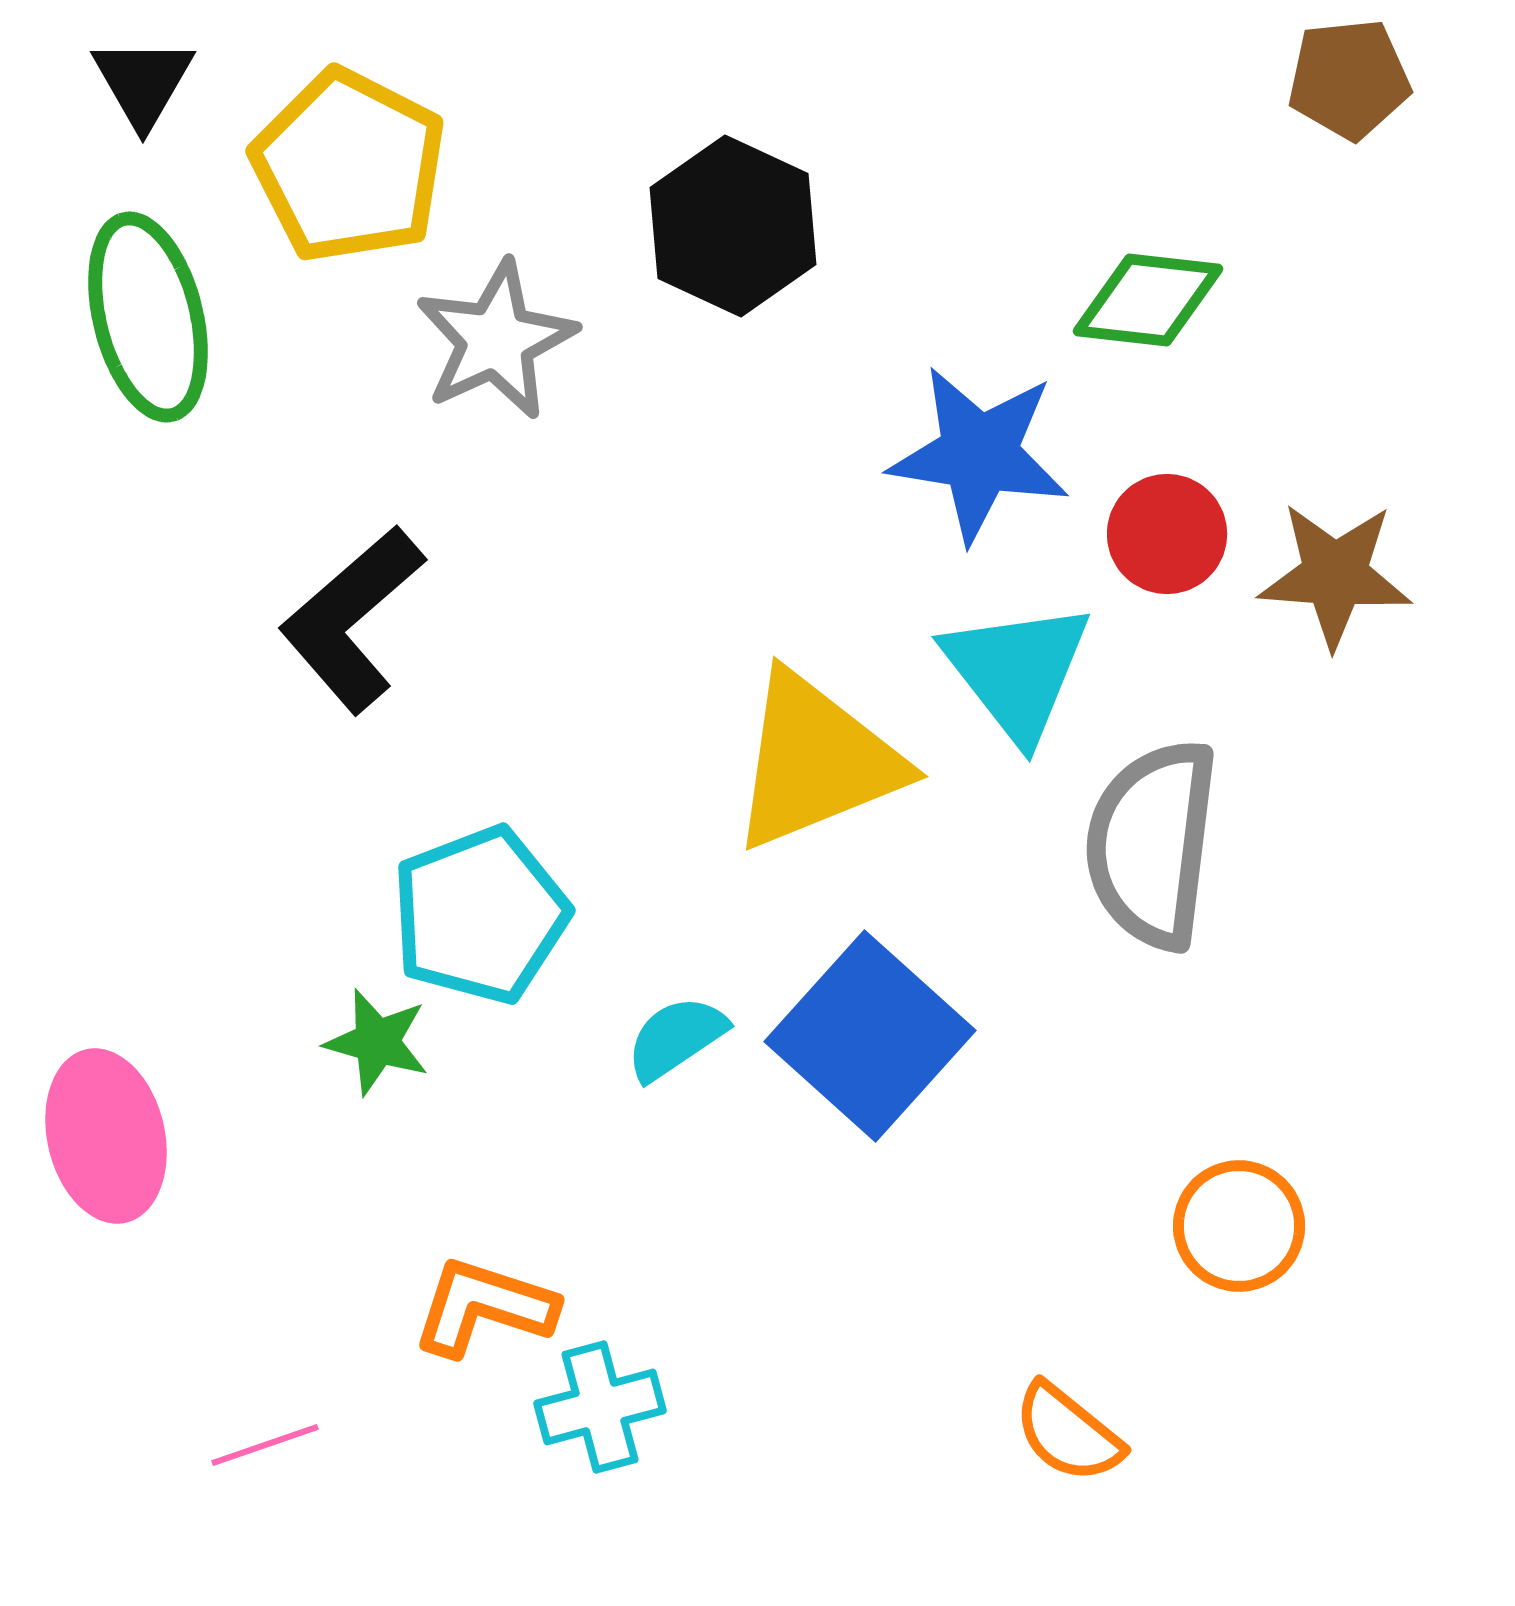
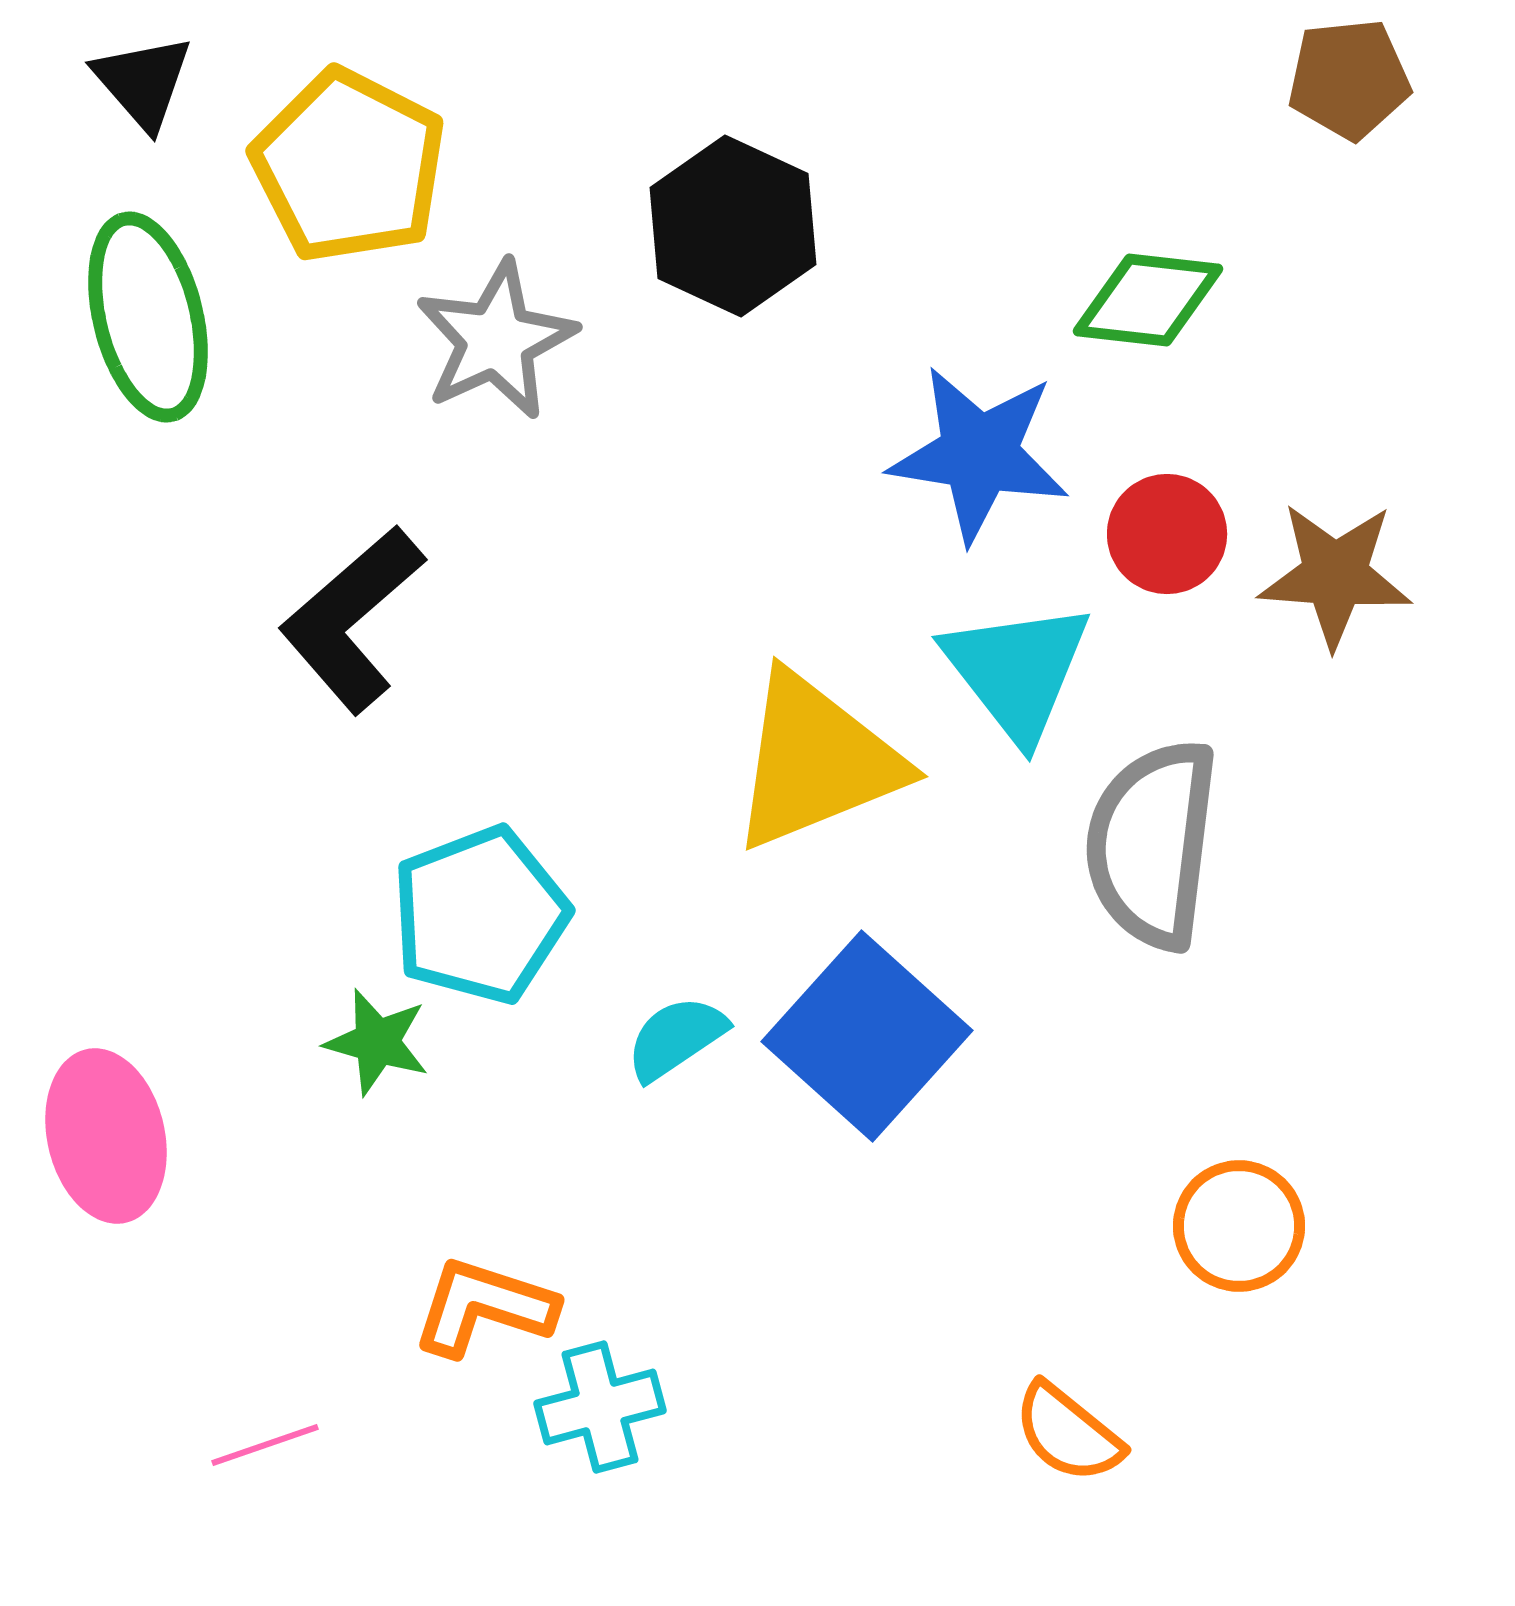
black triangle: rotated 11 degrees counterclockwise
blue square: moved 3 px left
